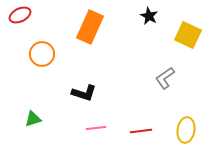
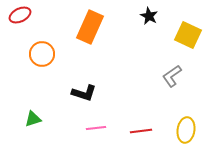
gray L-shape: moved 7 px right, 2 px up
